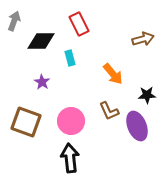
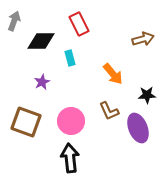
purple star: rotated 14 degrees clockwise
purple ellipse: moved 1 px right, 2 px down
